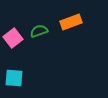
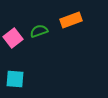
orange rectangle: moved 2 px up
cyan square: moved 1 px right, 1 px down
